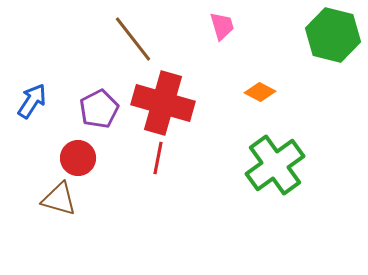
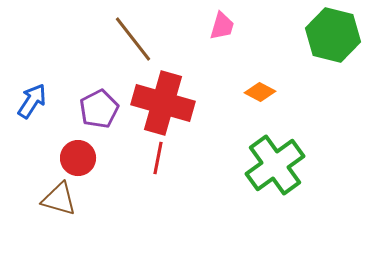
pink trapezoid: rotated 32 degrees clockwise
